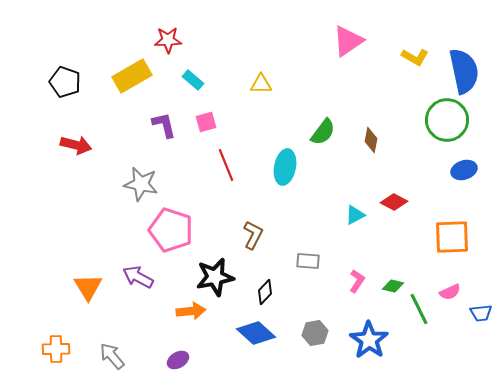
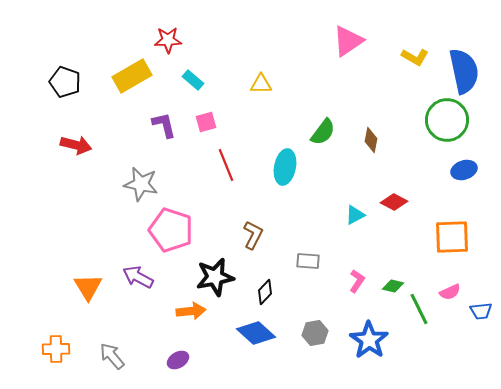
blue trapezoid: moved 2 px up
